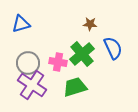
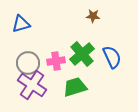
brown star: moved 3 px right, 8 px up
blue semicircle: moved 1 px left, 9 px down
pink cross: moved 2 px left, 1 px up; rotated 18 degrees counterclockwise
